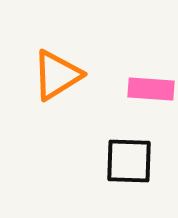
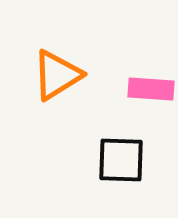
black square: moved 8 px left, 1 px up
